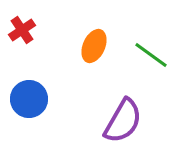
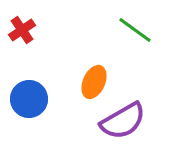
orange ellipse: moved 36 px down
green line: moved 16 px left, 25 px up
purple semicircle: rotated 30 degrees clockwise
